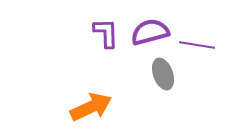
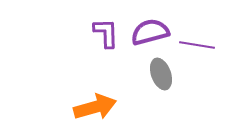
gray ellipse: moved 2 px left
orange arrow: moved 4 px right; rotated 9 degrees clockwise
